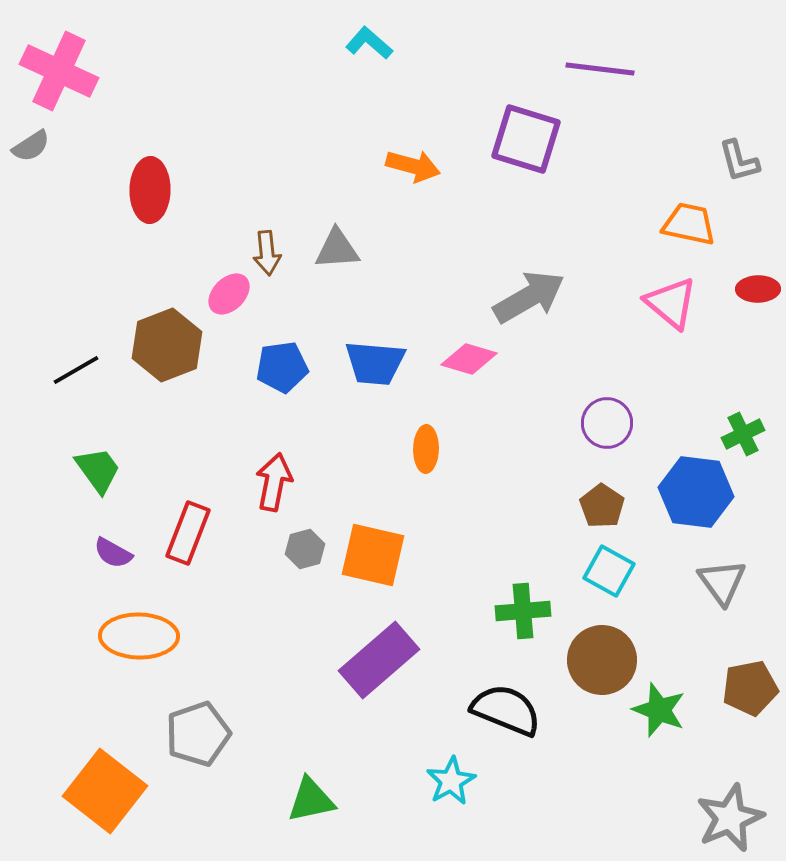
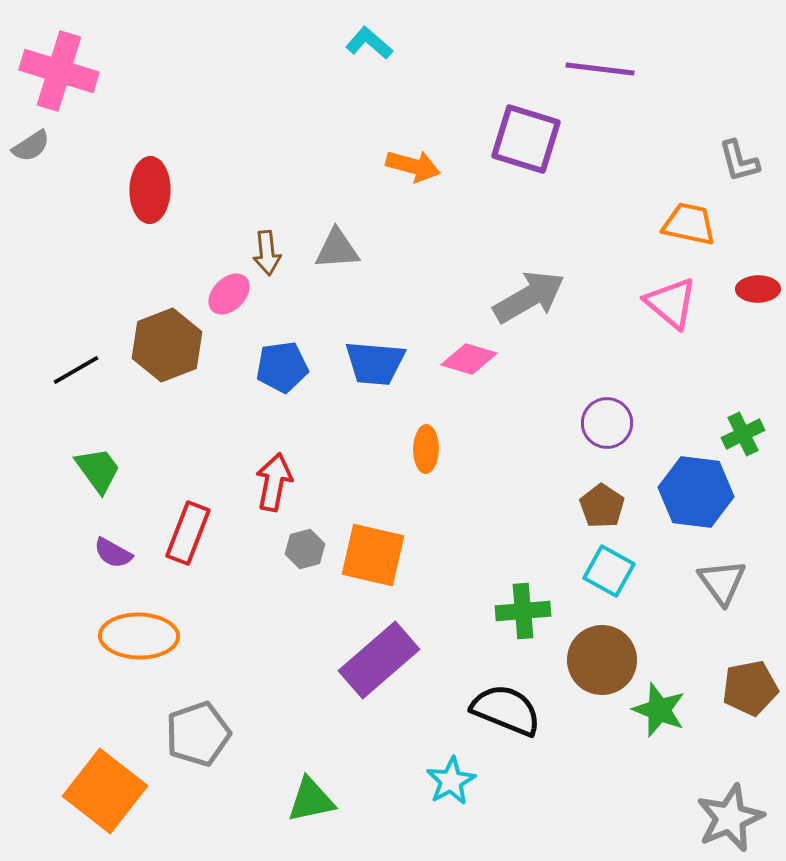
pink cross at (59, 71): rotated 8 degrees counterclockwise
